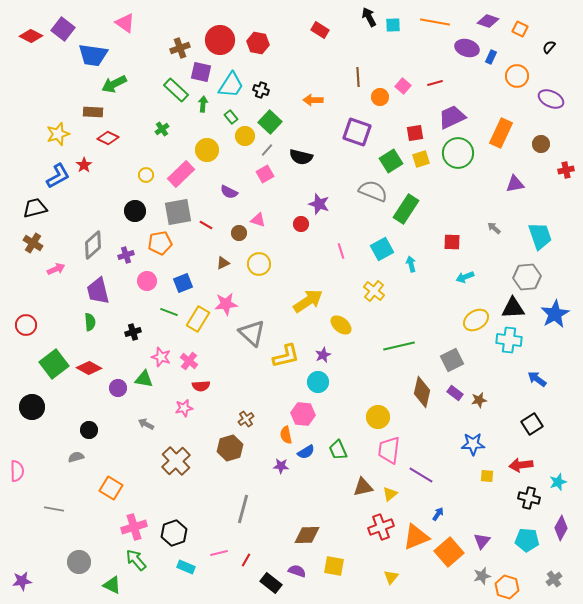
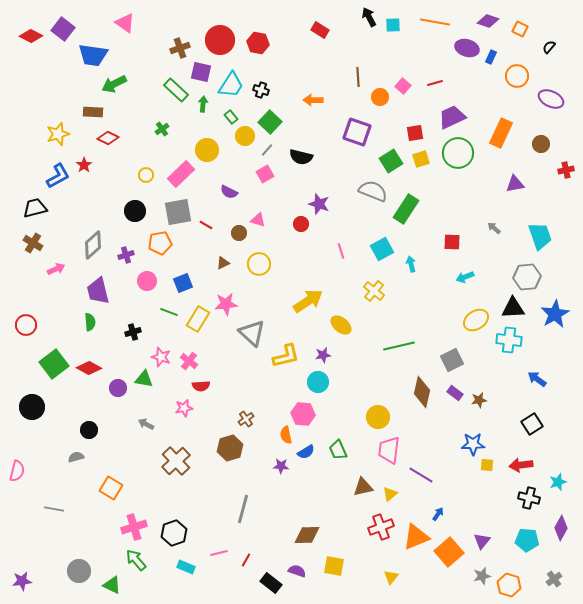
purple star at (323, 355): rotated 14 degrees clockwise
pink semicircle at (17, 471): rotated 15 degrees clockwise
yellow square at (487, 476): moved 11 px up
gray circle at (79, 562): moved 9 px down
orange hexagon at (507, 587): moved 2 px right, 2 px up
